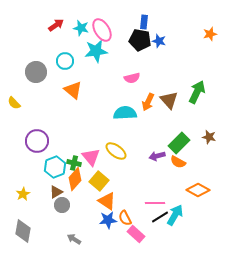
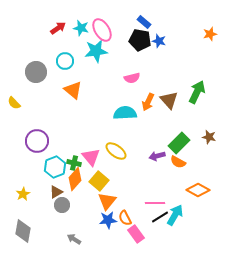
blue rectangle at (144, 22): rotated 56 degrees counterclockwise
red arrow at (56, 25): moved 2 px right, 3 px down
orange triangle at (107, 201): rotated 36 degrees clockwise
pink rectangle at (136, 234): rotated 12 degrees clockwise
